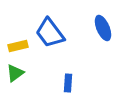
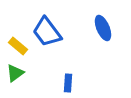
blue trapezoid: moved 3 px left, 1 px up
yellow rectangle: rotated 54 degrees clockwise
